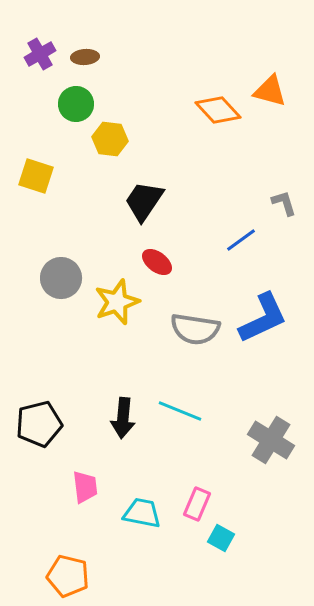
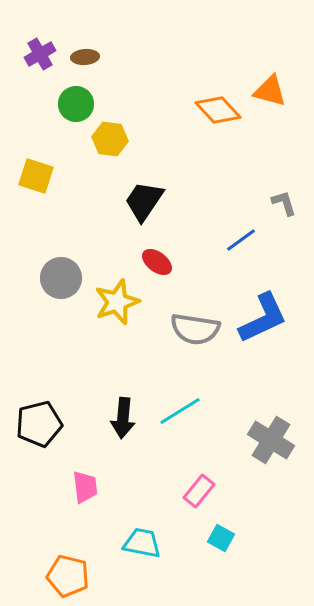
cyan line: rotated 54 degrees counterclockwise
pink rectangle: moved 2 px right, 13 px up; rotated 16 degrees clockwise
cyan trapezoid: moved 30 px down
